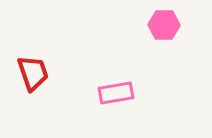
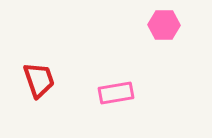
red trapezoid: moved 6 px right, 7 px down
